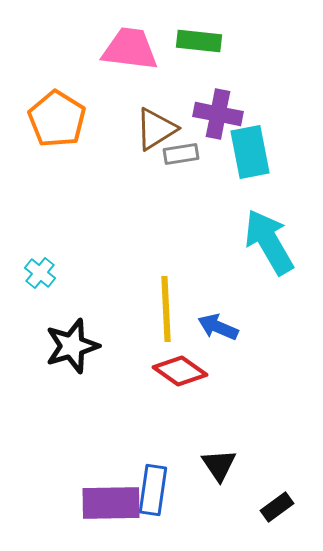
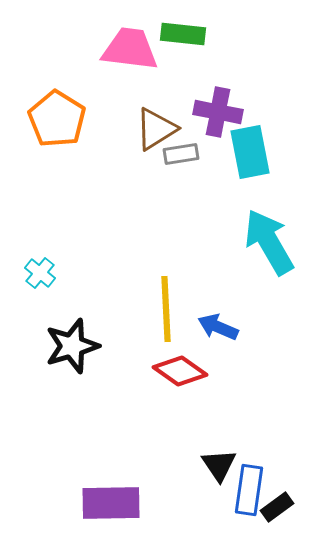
green rectangle: moved 16 px left, 7 px up
purple cross: moved 2 px up
blue rectangle: moved 96 px right
